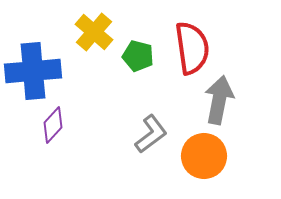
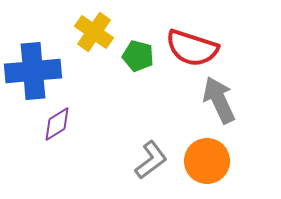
yellow cross: rotated 6 degrees counterclockwise
red semicircle: rotated 116 degrees clockwise
gray arrow: rotated 36 degrees counterclockwise
purple diamond: moved 4 px right, 1 px up; rotated 15 degrees clockwise
gray L-shape: moved 26 px down
orange circle: moved 3 px right, 5 px down
